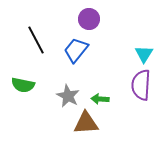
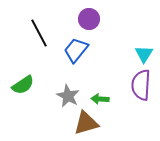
black line: moved 3 px right, 7 px up
green semicircle: rotated 45 degrees counterclockwise
brown triangle: rotated 12 degrees counterclockwise
